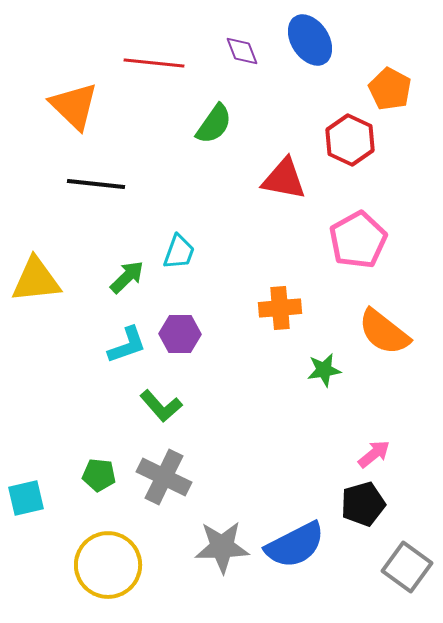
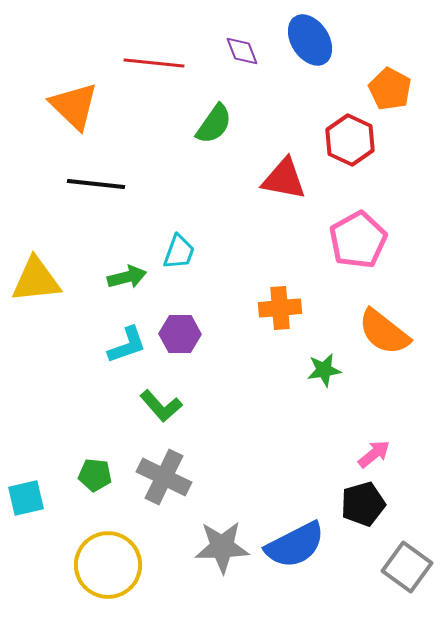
green arrow: rotated 30 degrees clockwise
green pentagon: moved 4 px left
